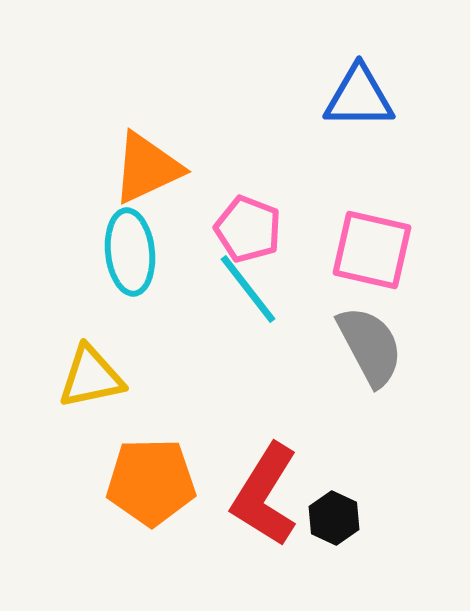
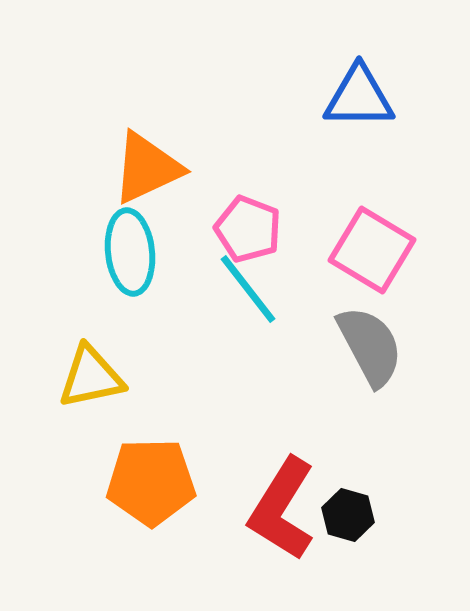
pink square: rotated 18 degrees clockwise
red L-shape: moved 17 px right, 14 px down
black hexagon: moved 14 px right, 3 px up; rotated 9 degrees counterclockwise
